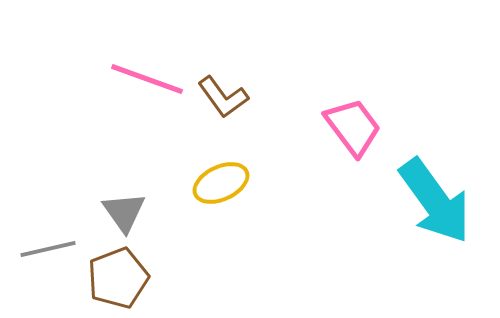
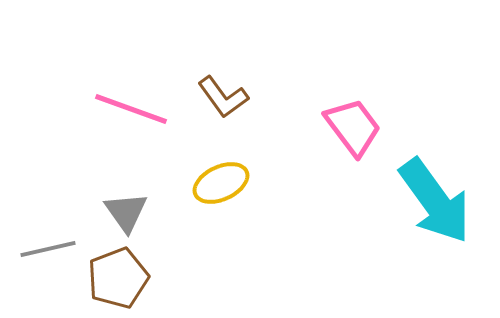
pink line: moved 16 px left, 30 px down
gray triangle: moved 2 px right
